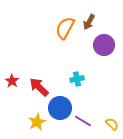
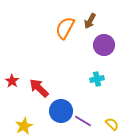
brown arrow: moved 1 px right, 1 px up
cyan cross: moved 20 px right
red arrow: moved 1 px down
blue circle: moved 1 px right, 3 px down
yellow star: moved 13 px left, 4 px down
